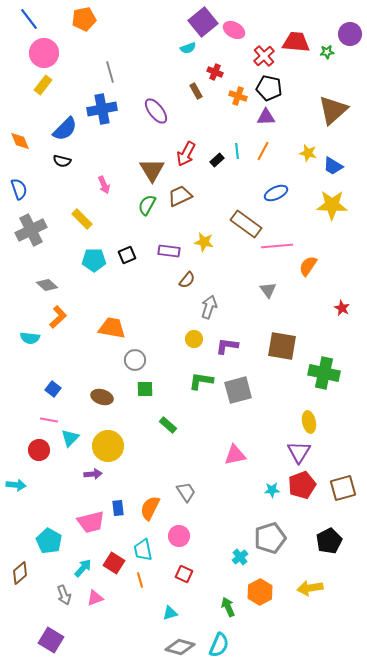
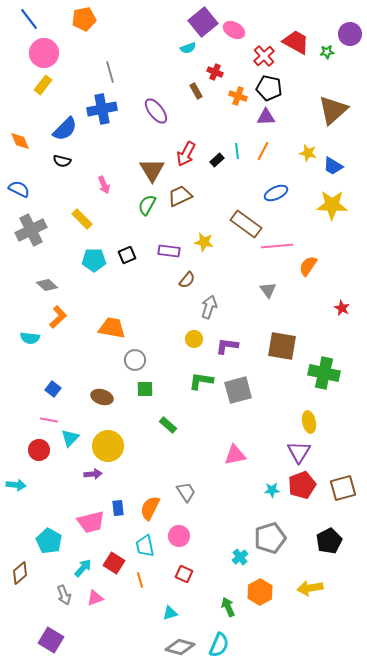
red trapezoid at (296, 42): rotated 24 degrees clockwise
blue semicircle at (19, 189): rotated 45 degrees counterclockwise
cyan trapezoid at (143, 550): moved 2 px right, 4 px up
